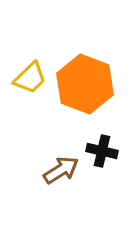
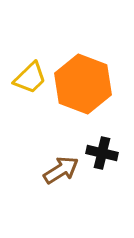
orange hexagon: moved 2 px left
black cross: moved 2 px down
